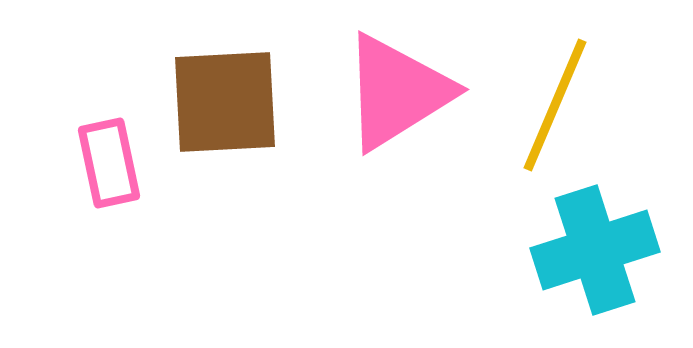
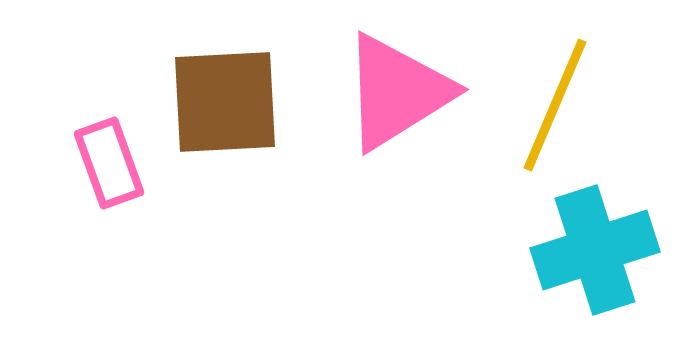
pink rectangle: rotated 8 degrees counterclockwise
